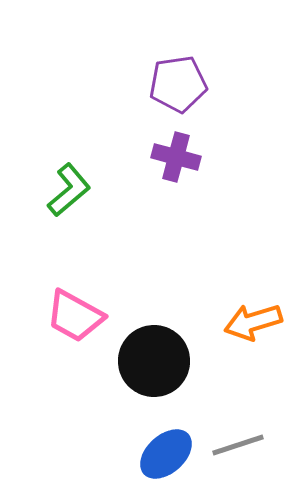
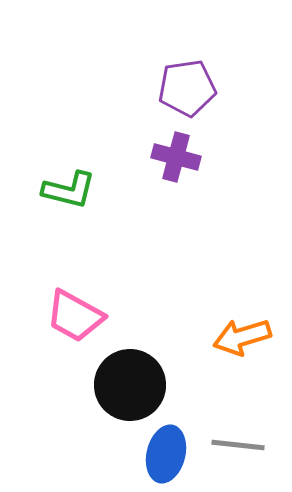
purple pentagon: moved 9 px right, 4 px down
green L-shape: rotated 54 degrees clockwise
orange arrow: moved 11 px left, 15 px down
black circle: moved 24 px left, 24 px down
gray line: rotated 24 degrees clockwise
blue ellipse: rotated 34 degrees counterclockwise
